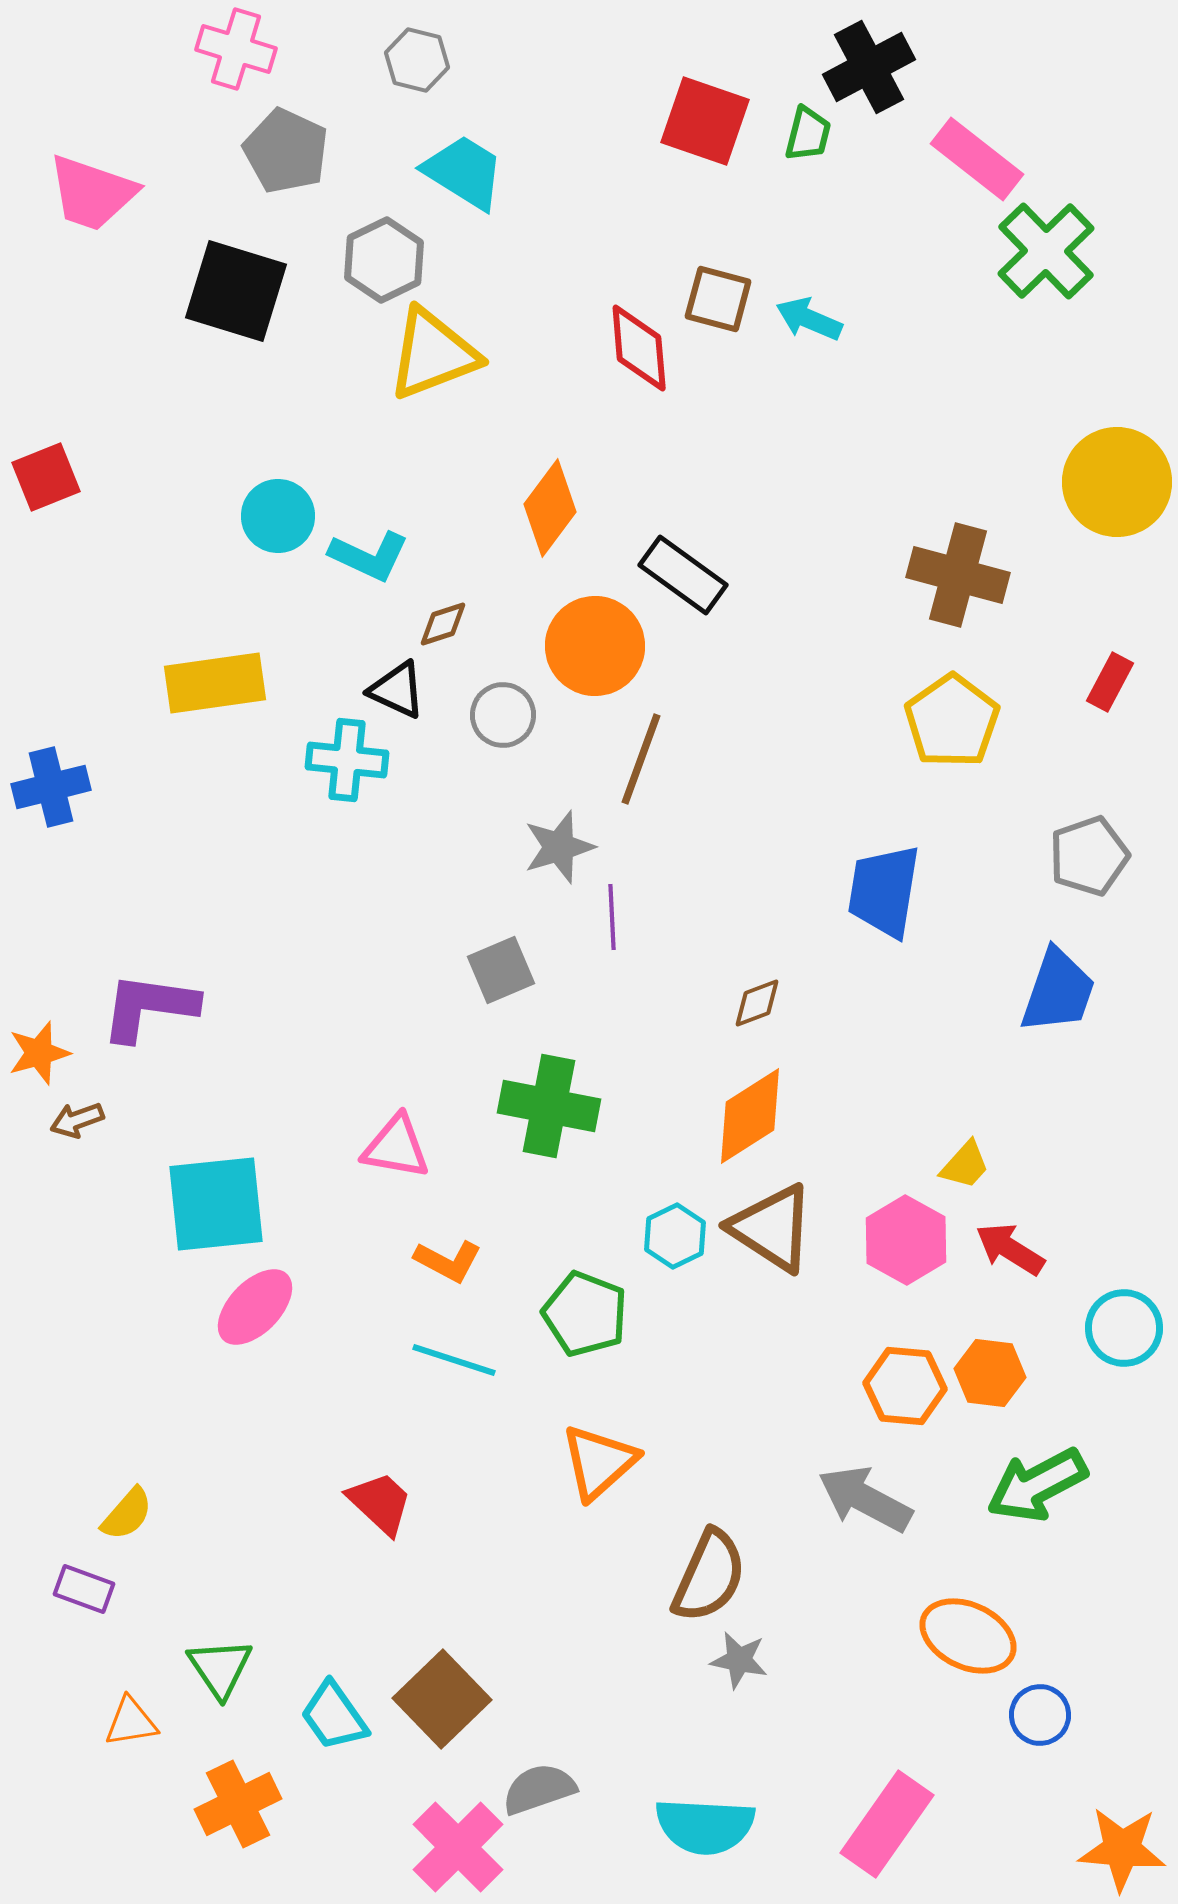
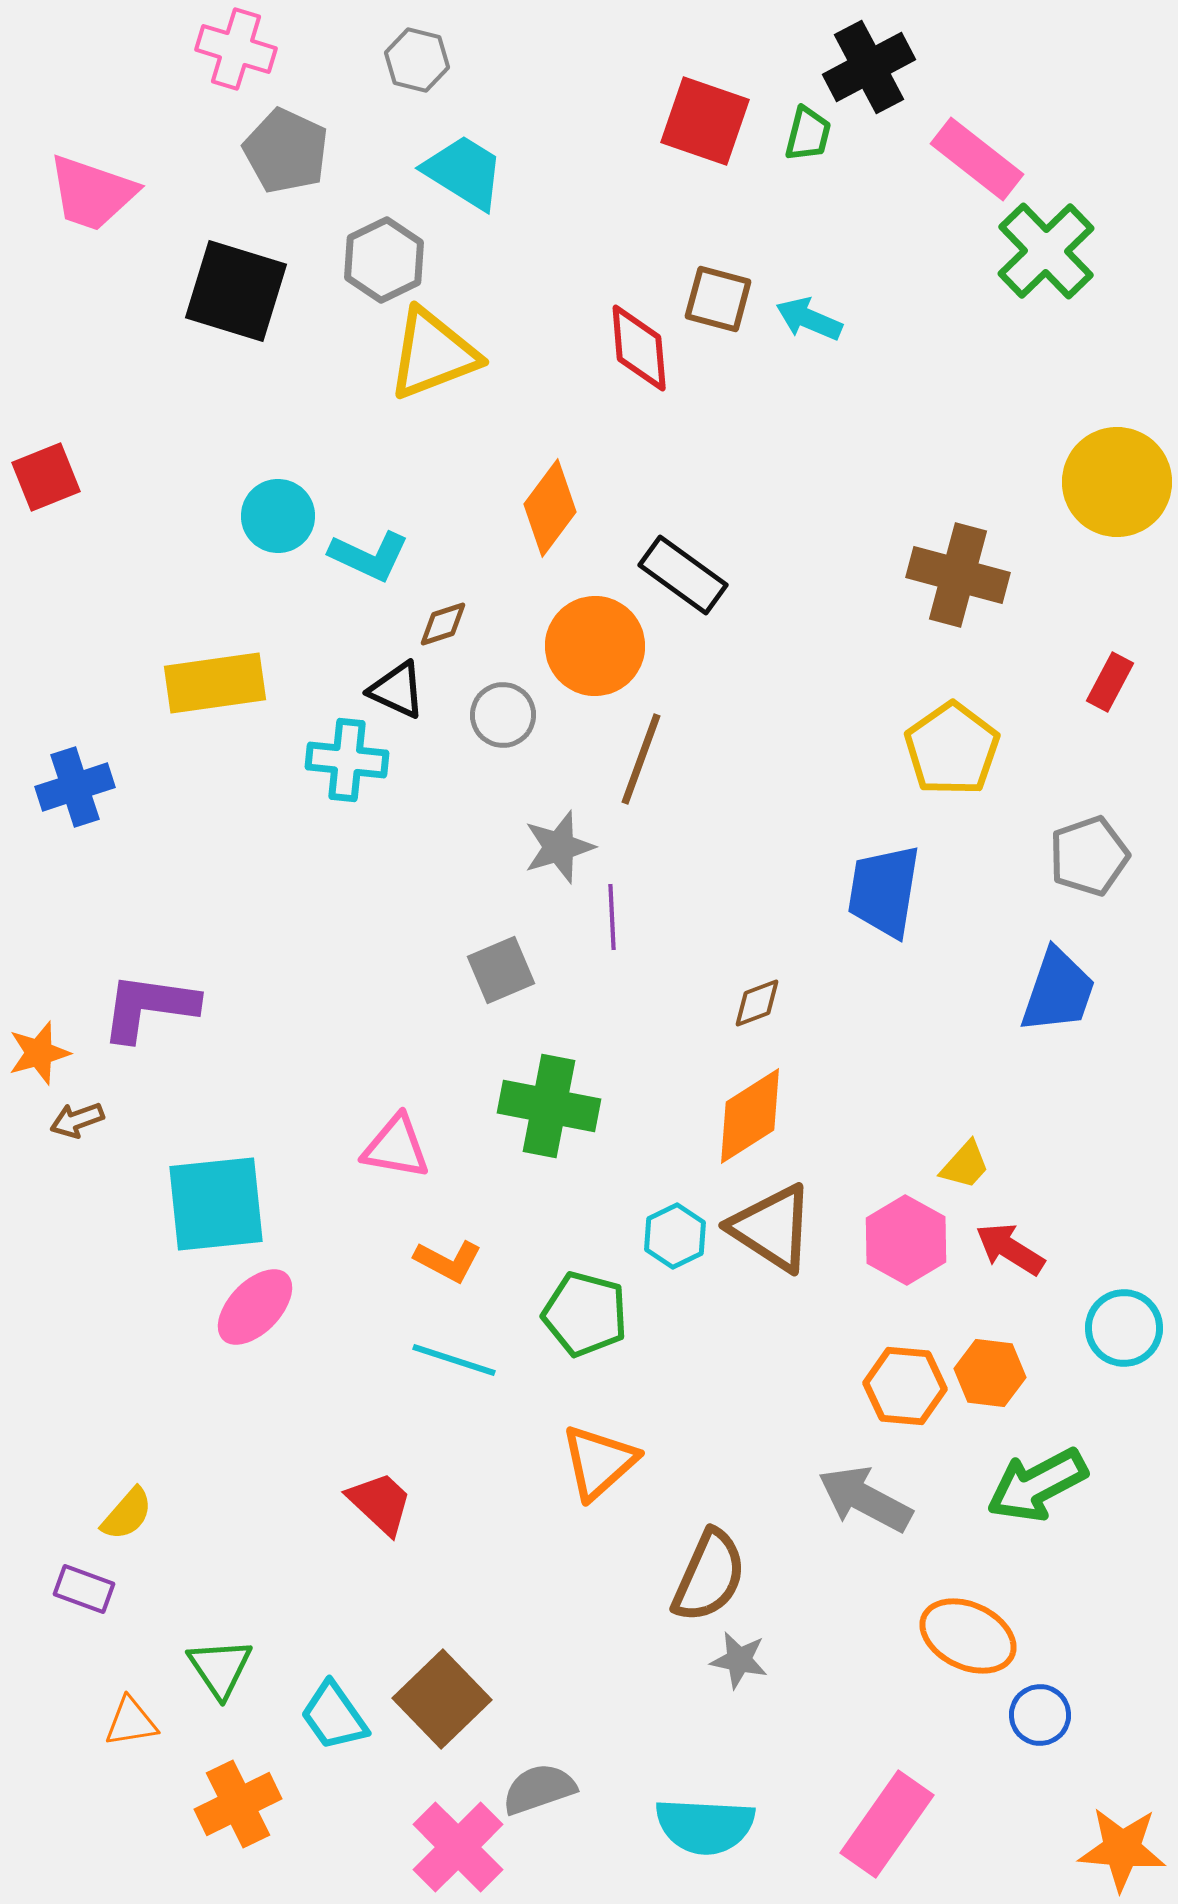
yellow pentagon at (952, 721): moved 28 px down
blue cross at (51, 787): moved 24 px right; rotated 4 degrees counterclockwise
green pentagon at (585, 1314): rotated 6 degrees counterclockwise
